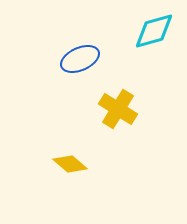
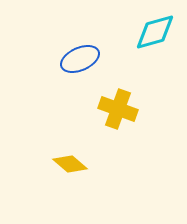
cyan diamond: moved 1 px right, 1 px down
yellow cross: rotated 12 degrees counterclockwise
